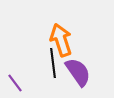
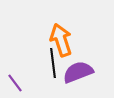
purple semicircle: rotated 76 degrees counterclockwise
